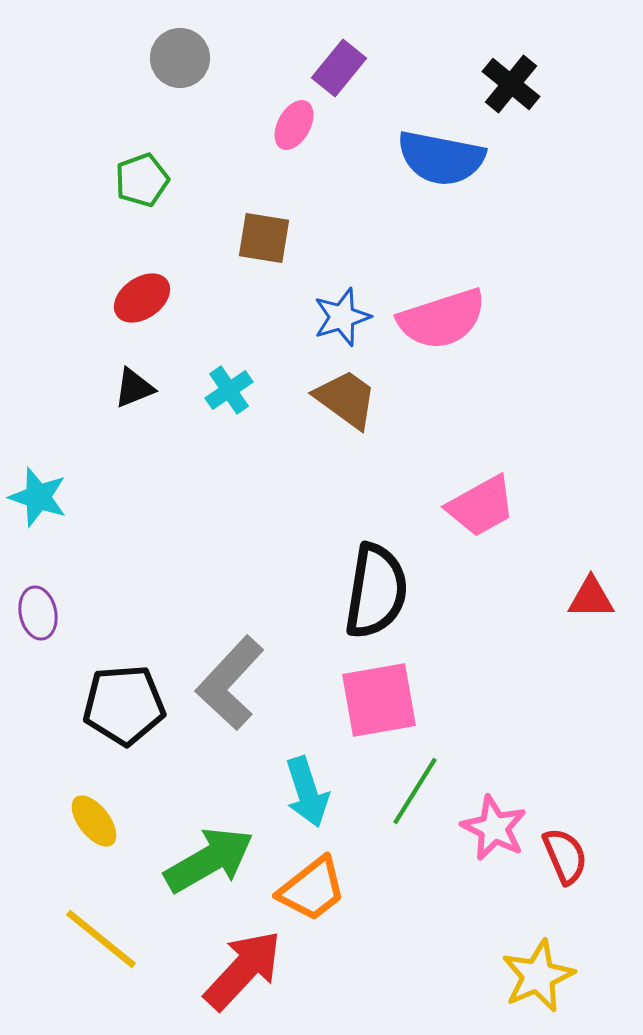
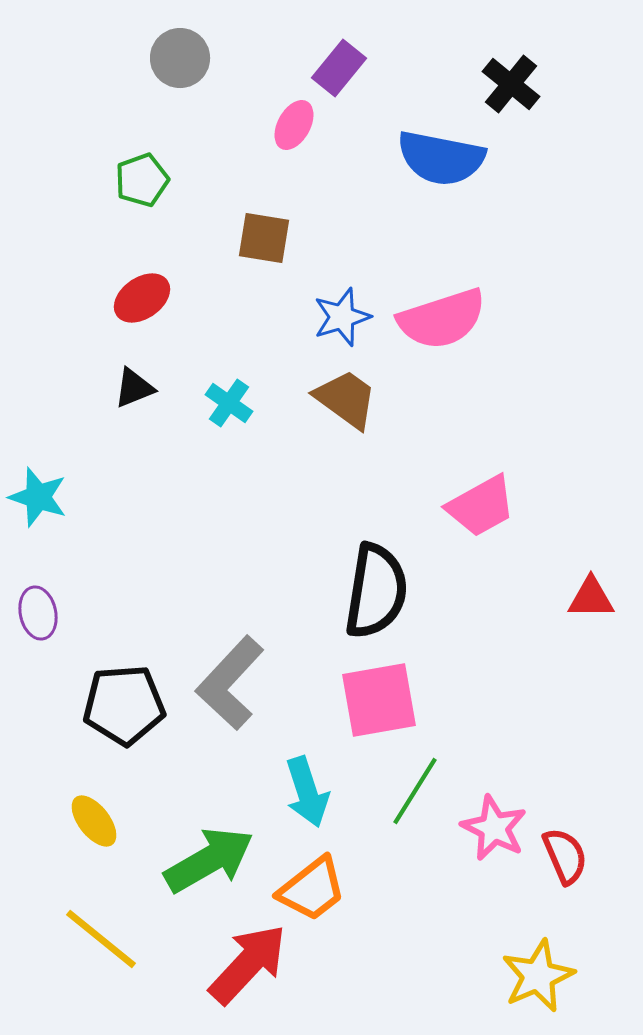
cyan cross: moved 13 px down; rotated 21 degrees counterclockwise
red arrow: moved 5 px right, 6 px up
